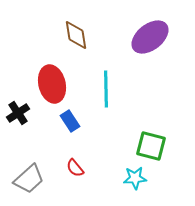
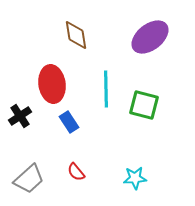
red ellipse: rotated 6 degrees clockwise
black cross: moved 2 px right, 3 px down
blue rectangle: moved 1 px left, 1 px down
green square: moved 7 px left, 41 px up
red semicircle: moved 1 px right, 4 px down
